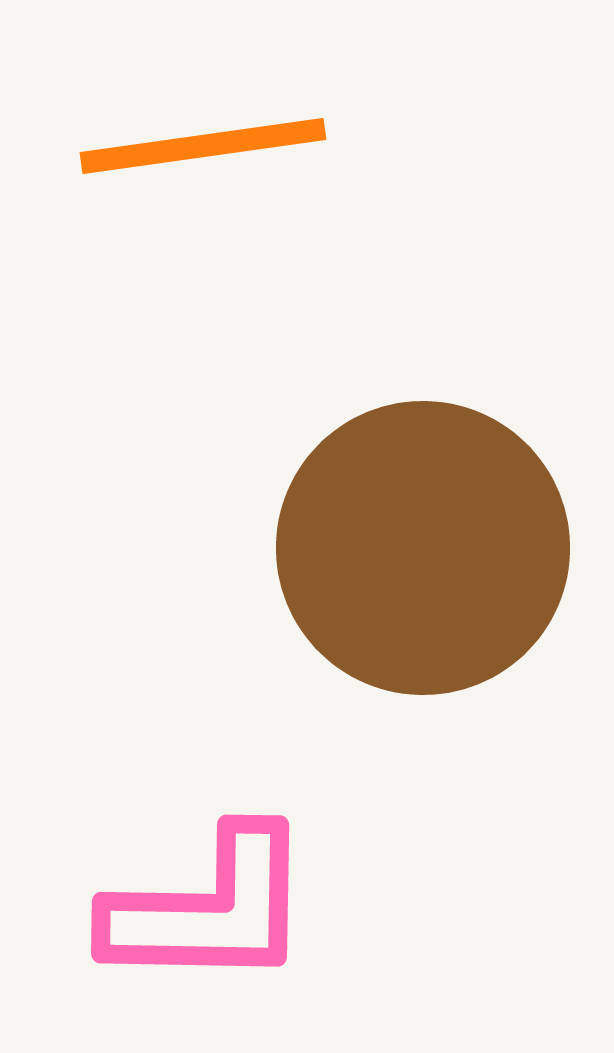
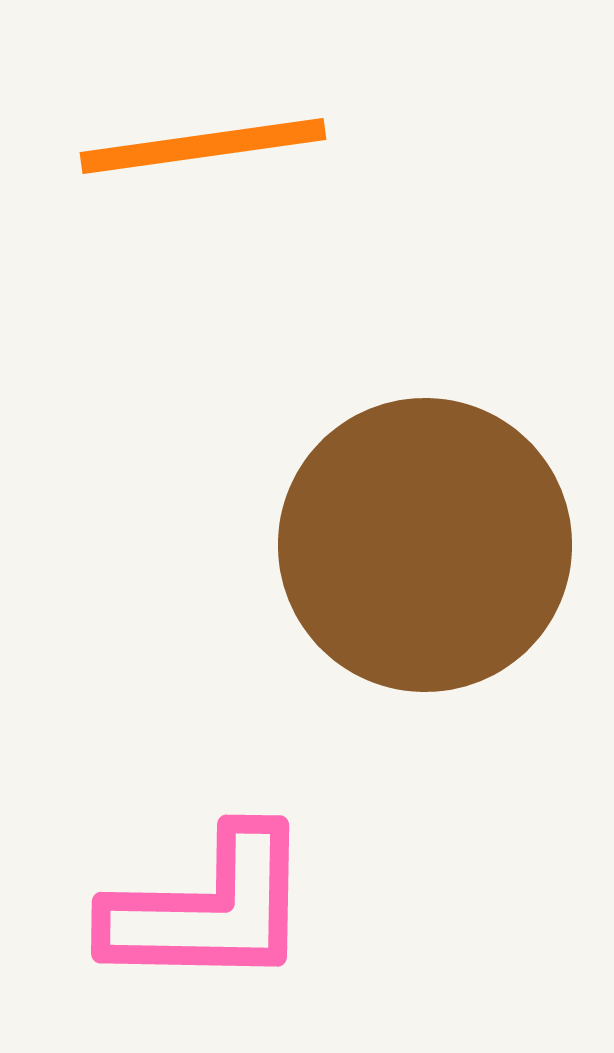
brown circle: moved 2 px right, 3 px up
